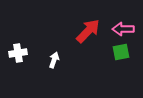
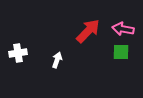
pink arrow: rotated 10 degrees clockwise
green square: rotated 12 degrees clockwise
white arrow: moved 3 px right
